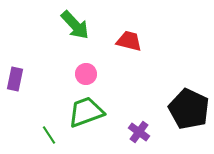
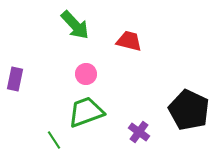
black pentagon: moved 1 px down
green line: moved 5 px right, 5 px down
